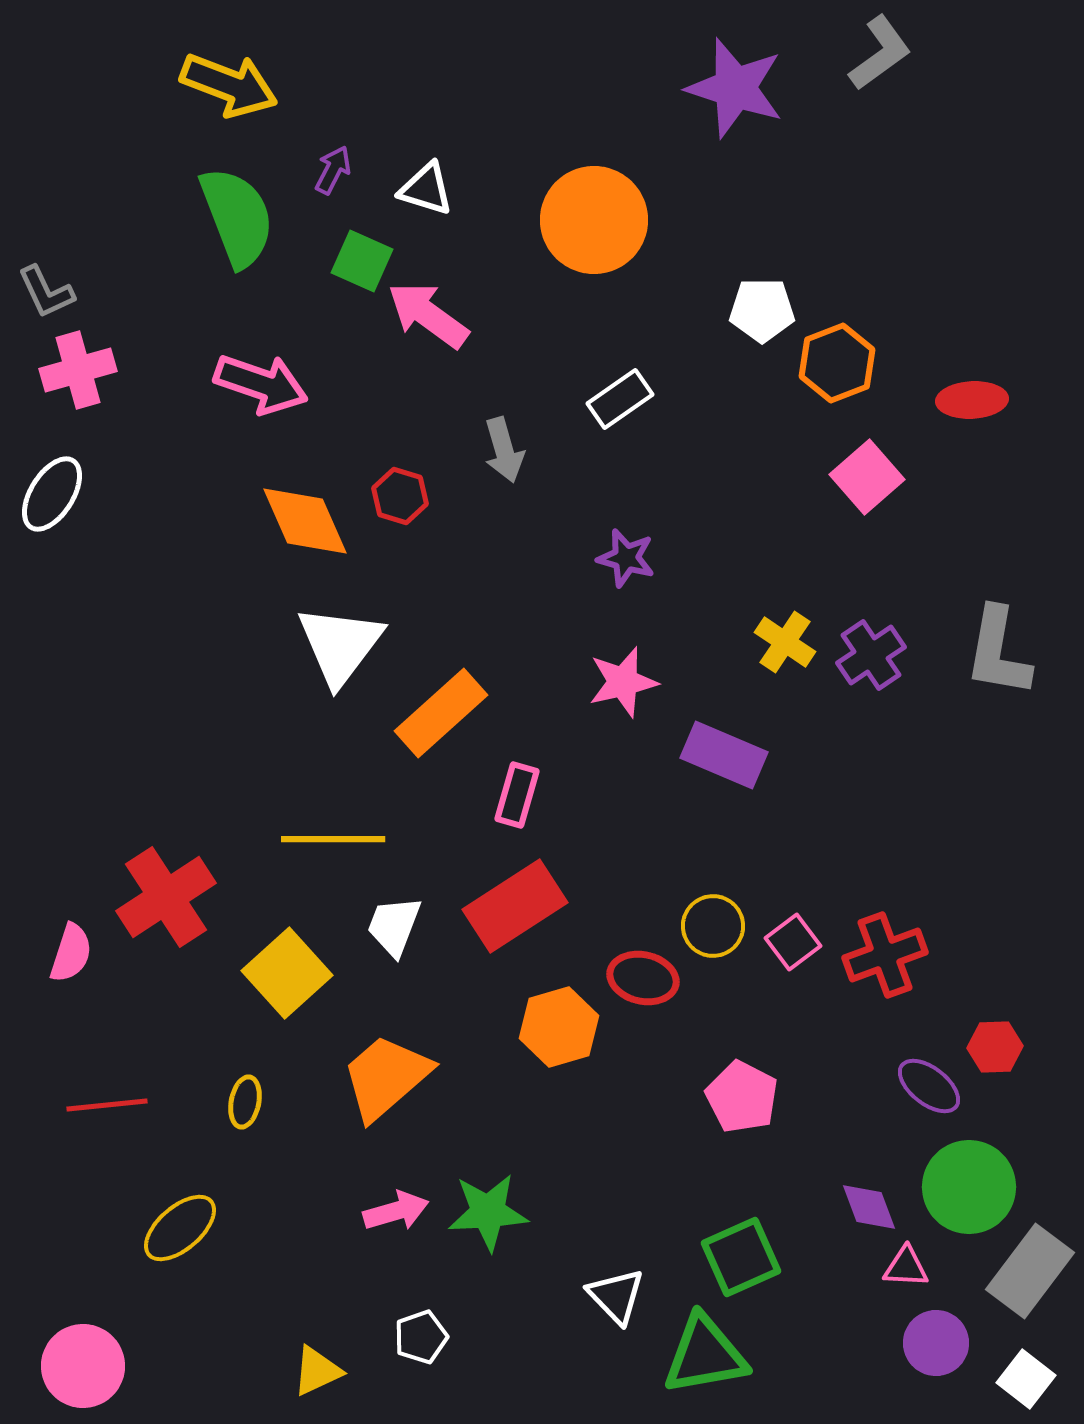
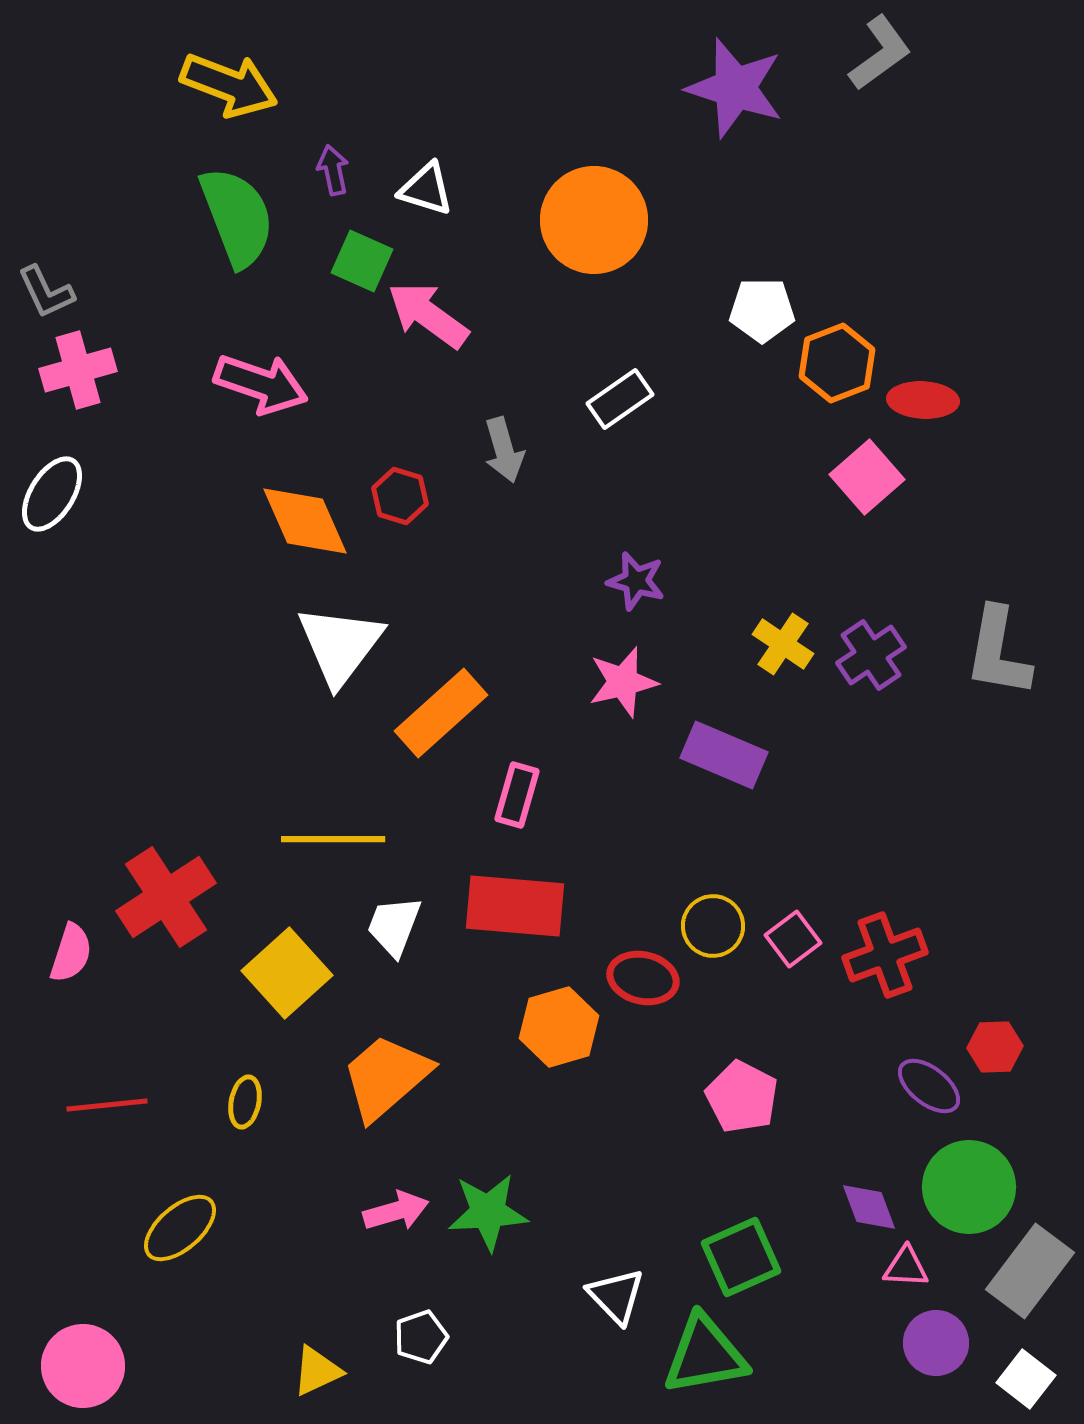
purple arrow at (333, 170): rotated 39 degrees counterclockwise
red ellipse at (972, 400): moved 49 px left; rotated 6 degrees clockwise
purple star at (626, 558): moved 10 px right, 23 px down
yellow cross at (785, 642): moved 2 px left, 2 px down
red rectangle at (515, 906): rotated 38 degrees clockwise
pink square at (793, 942): moved 3 px up
